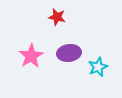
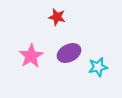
purple ellipse: rotated 20 degrees counterclockwise
cyan star: rotated 12 degrees clockwise
